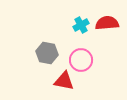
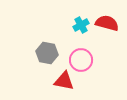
red semicircle: rotated 20 degrees clockwise
